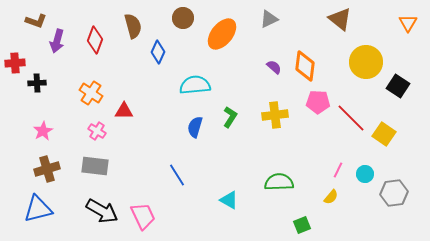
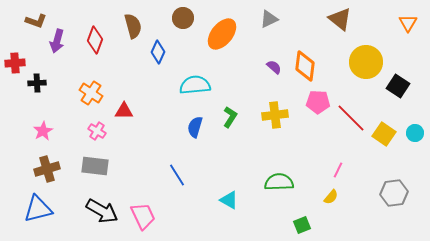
cyan circle: moved 50 px right, 41 px up
